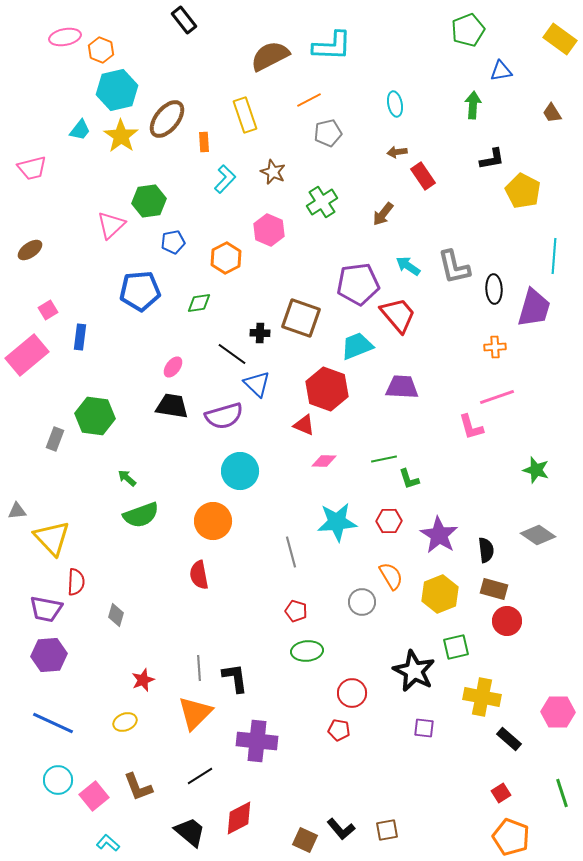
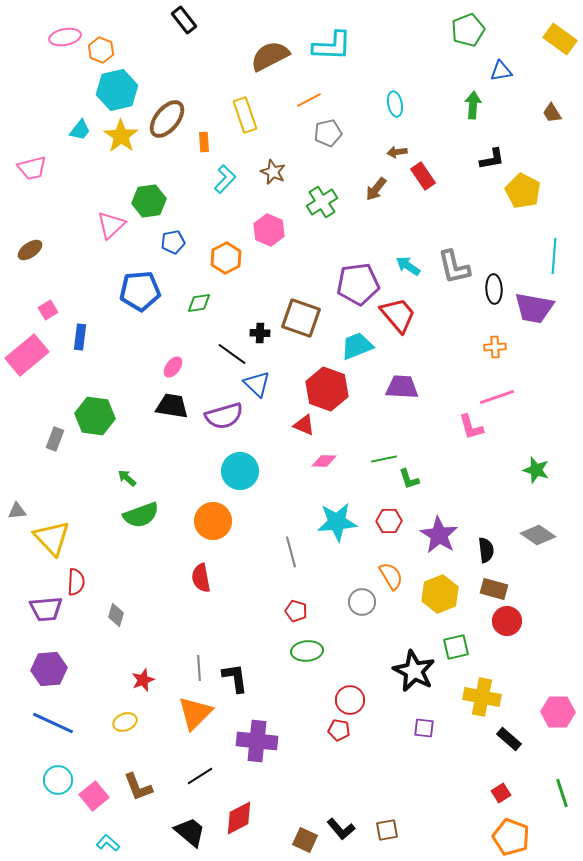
brown arrow at (383, 214): moved 7 px left, 25 px up
purple trapezoid at (534, 308): rotated 84 degrees clockwise
red semicircle at (199, 575): moved 2 px right, 3 px down
purple trapezoid at (46, 609): rotated 16 degrees counterclockwise
purple hexagon at (49, 655): moved 14 px down
red circle at (352, 693): moved 2 px left, 7 px down
